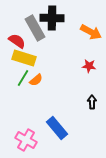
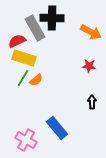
red semicircle: rotated 60 degrees counterclockwise
